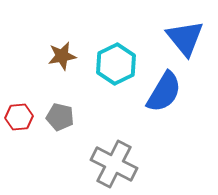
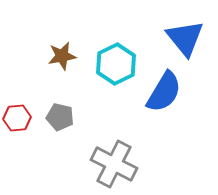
red hexagon: moved 2 px left, 1 px down
